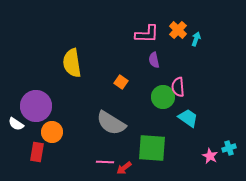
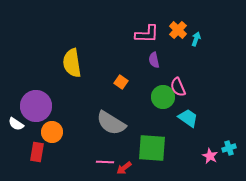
pink semicircle: rotated 18 degrees counterclockwise
